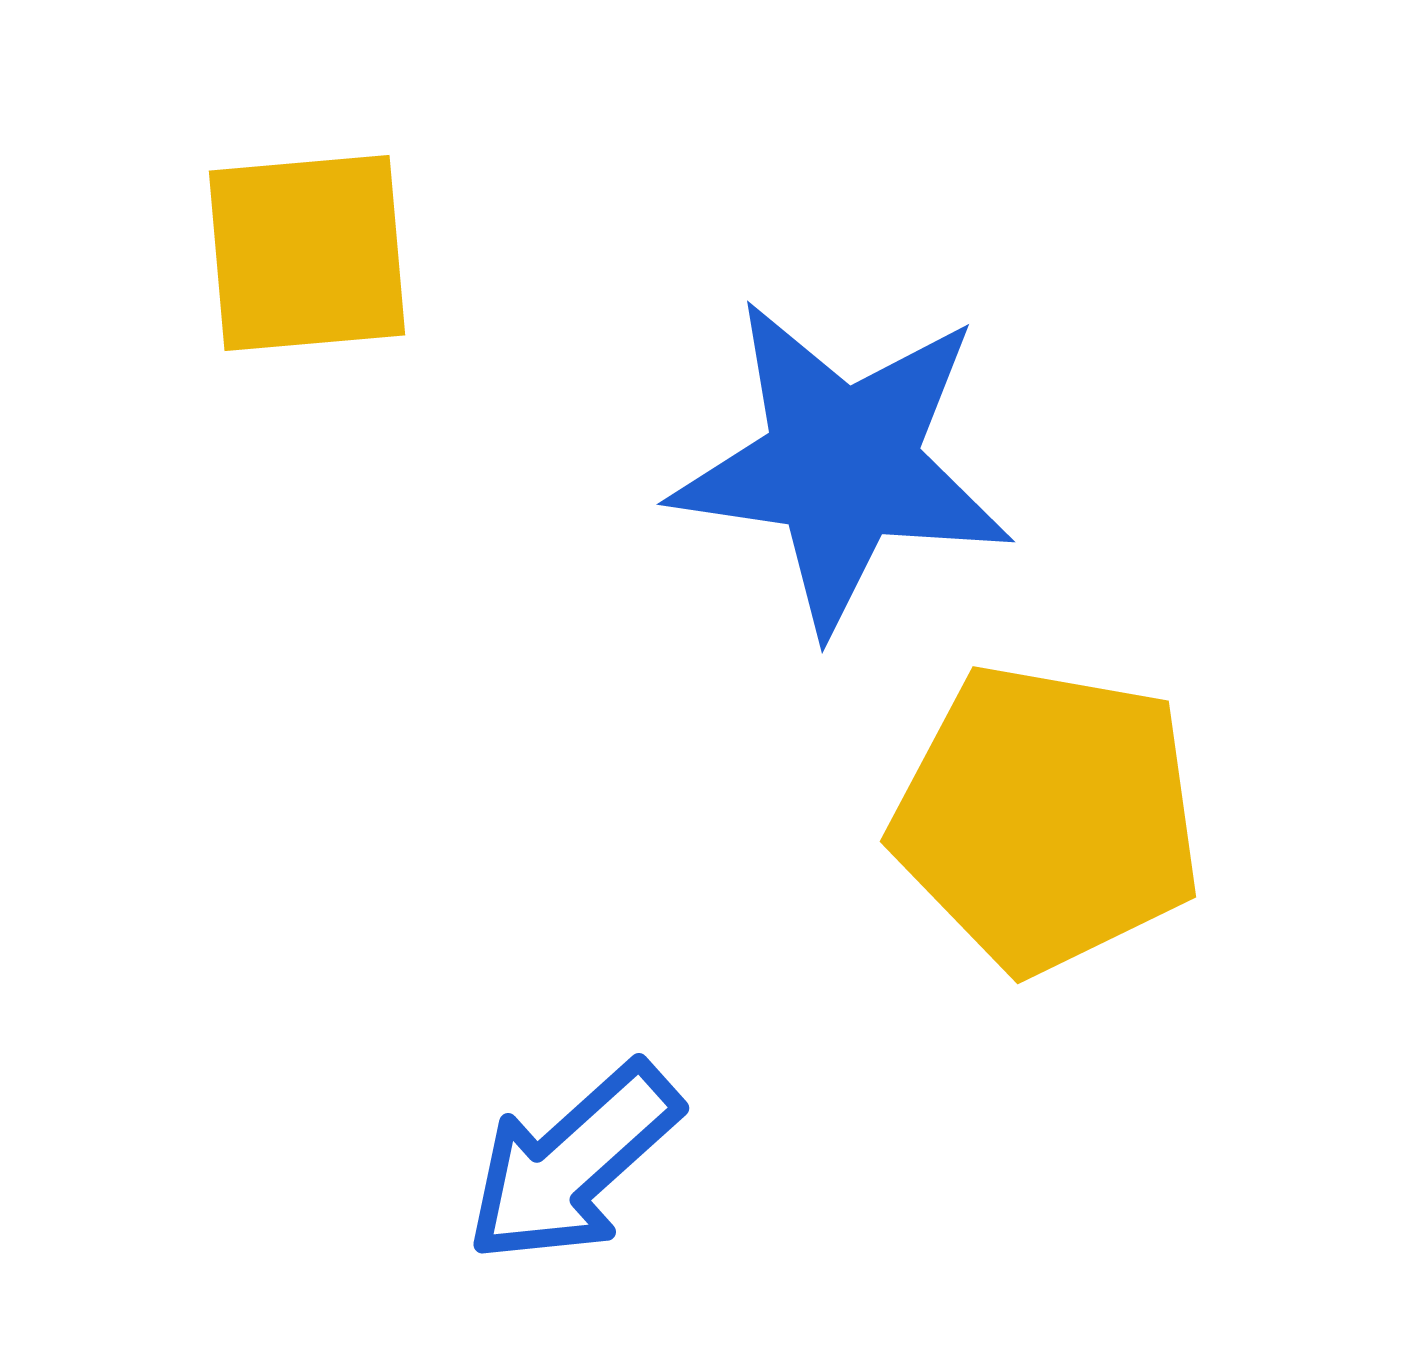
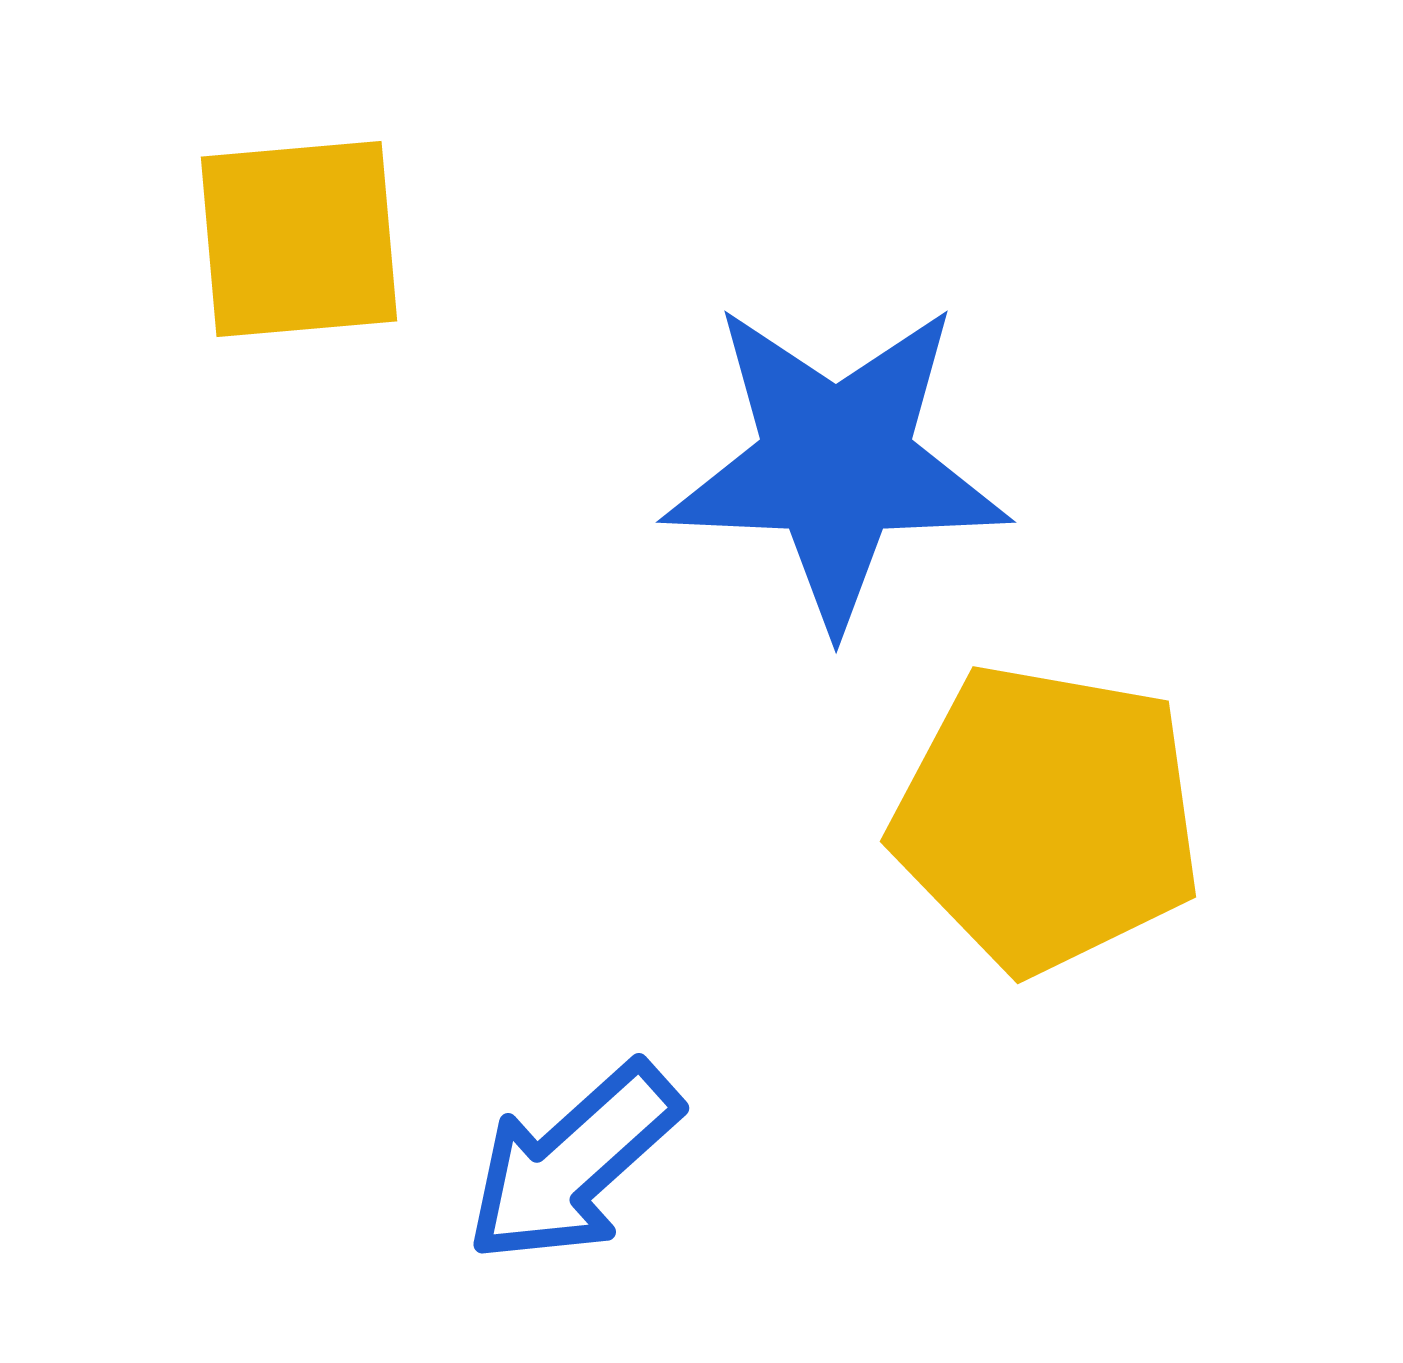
yellow square: moved 8 px left, 14 px up
blue star: moved 6 px left, 1 px up; rotated 6 degrees counterclockwise
